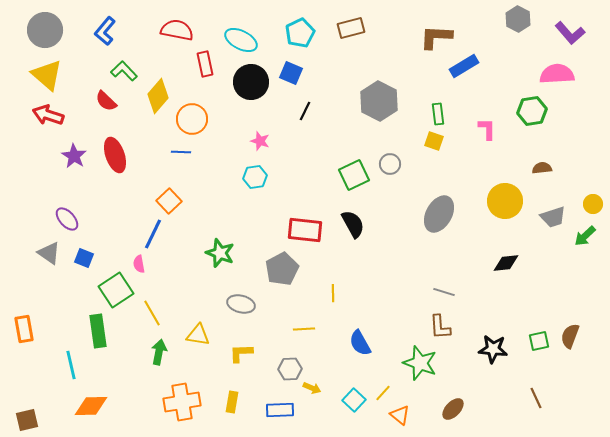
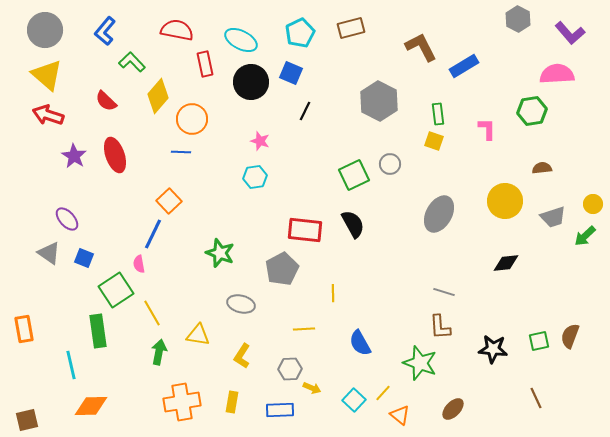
brown L-shape at (436, 37): moved 15 px left, 10 px down; rotated 60 degrees clockwise
green L-shape at (124, 71): moved 8 px right, 9 px up
yellow L-shape at (241, 353): moved 1 px right, 3 px down; rotated 55 degrees counterclockwise
